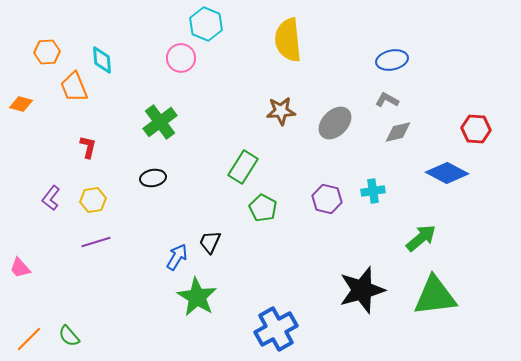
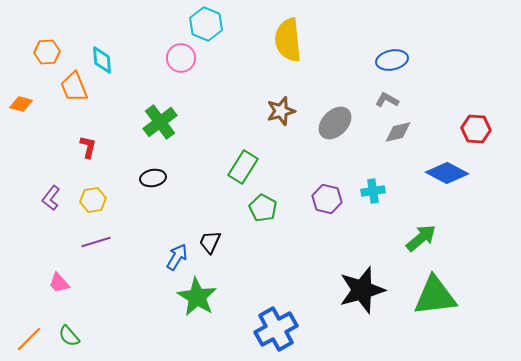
brown star: rotated 12 degrees counterclockwise
pink trapezoid: moved 39 px right, 15 px down
